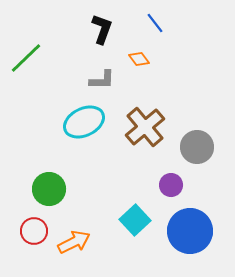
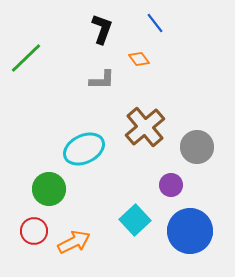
cyan ellipse: moved 27 px down
